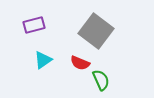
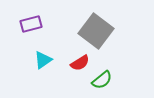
purple rectangle: moved 3 px left, 1 px up
red semicircle: rotated 54 degrees counterclockwise
green semicircle: moved 1 px right; rotated 75 degrees clockwise
